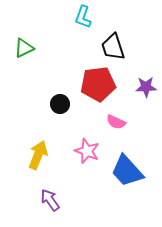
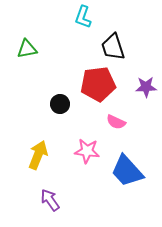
green triangle: moved 3 px right, 1 px down; rotated 15 degrees clockwise
pink star: rotated 15 degrees counterclockwise
